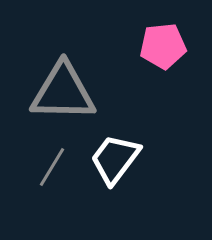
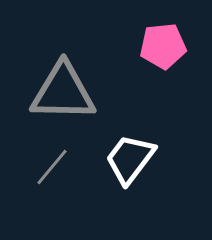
white trapezoid: moved 15 px right
gray line: rotated 9 degrees clockwise
